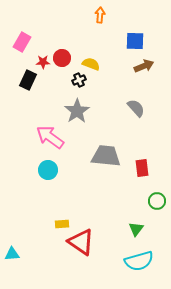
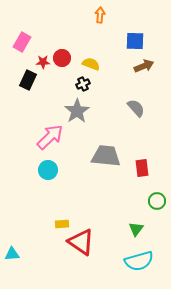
black cross: moved 4 px right, 4 px down
pink arrow: rotated 100 degrees clockwise
